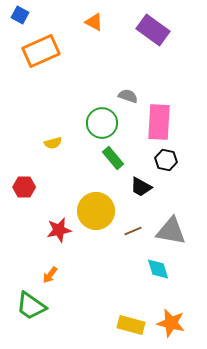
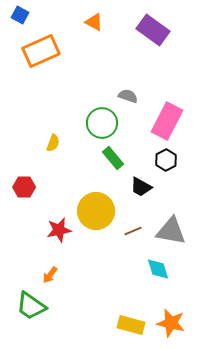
pink rectangle: moved 8 px right, 1 px up; rotated 24 degrees clockwise
yellow semicircle: rotated 54 degrees counterclockwise
black hexagon: rotated 20 degrees clockwise
